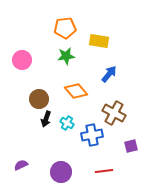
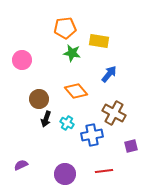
green star: moved 6 px right, 3 px up; rotated 18 degrees clockwise
purple circle: moved 4 px right, 2 px down
